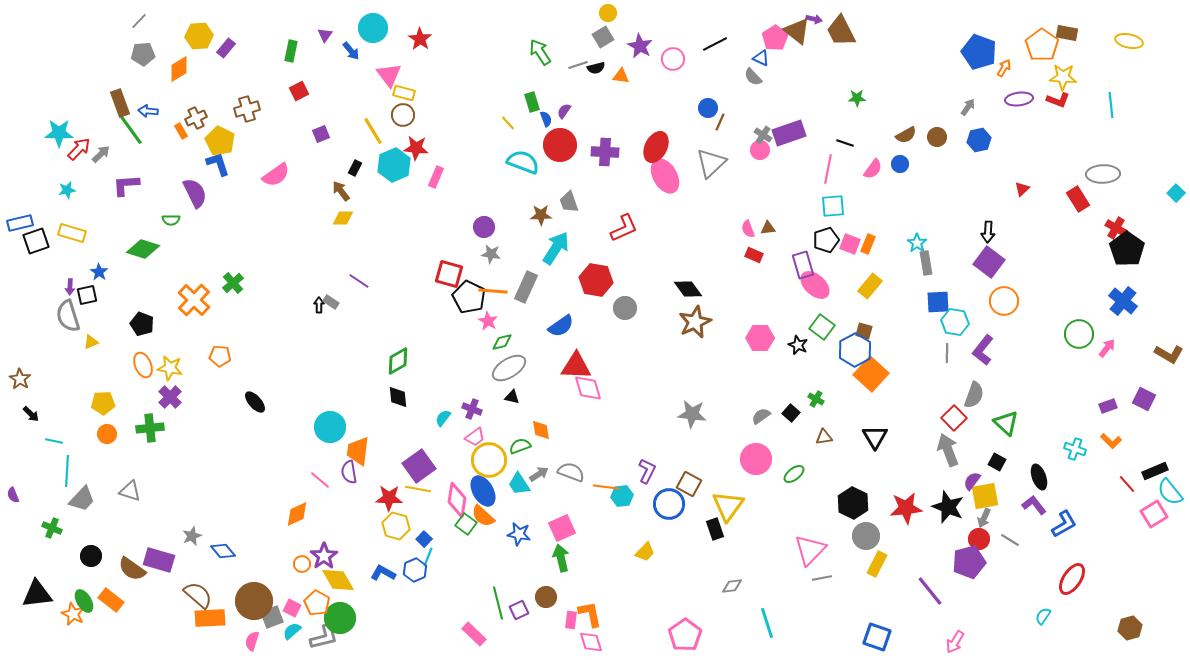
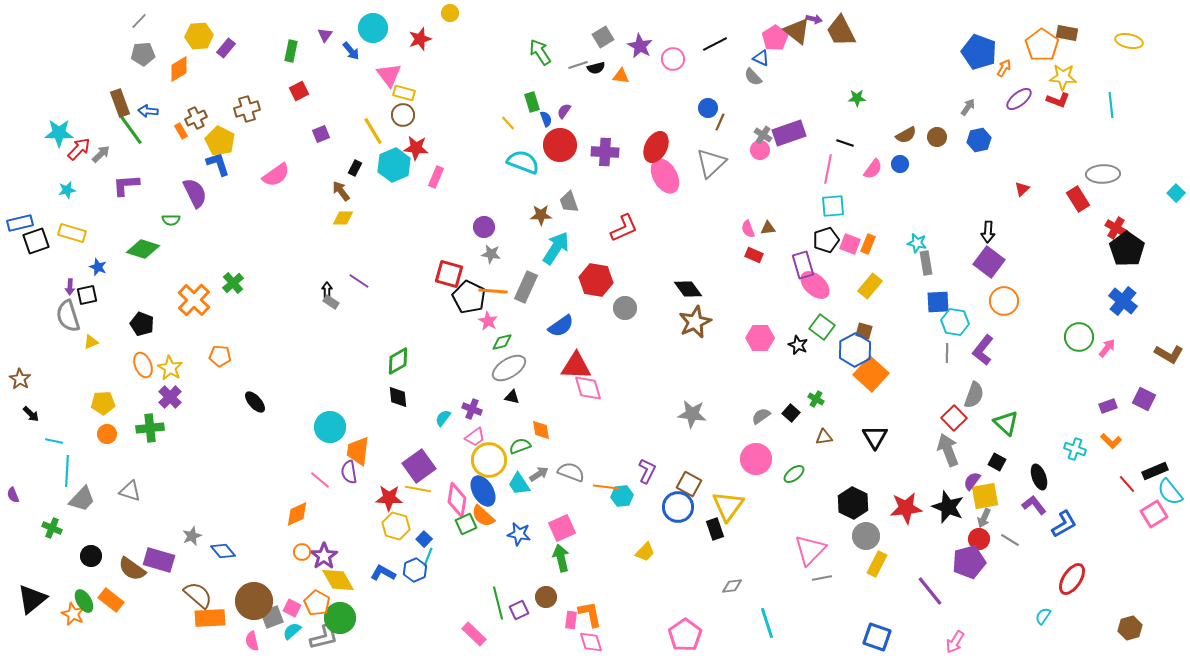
yellow circle at (608, 13): moved 158 px left
red star at (420, 39): rotated 20 degrees clockwise
purple ellipse at (1019, 99): rotated 32 degrees counterclockwise
cyan star at (917, 243): rotated 24 degrees counterclockwise
blue star at (99, 272): moved 1 px left, 5 px up; rotated 12 degrees counterclockwise
black arrow at (319, 305): moved 8 px right, 15 px up
green circle at (1079, 334): moved 3 px down
yellow star at (170, 368): rotated 20 degrees clockwise
blue circle at (669, 504): moved 9 px right, 3 px down
green square at (466, 524): rotated 30 degrees clockwise
orange circle at (302, 564): moved 12 px up
black triangle at (37, 594): moved 5 px left, 5 px down; rotated 32 degrees counterclockwise
pink semicircle at (252, 641): rotated 30 degrees counterclockwise
